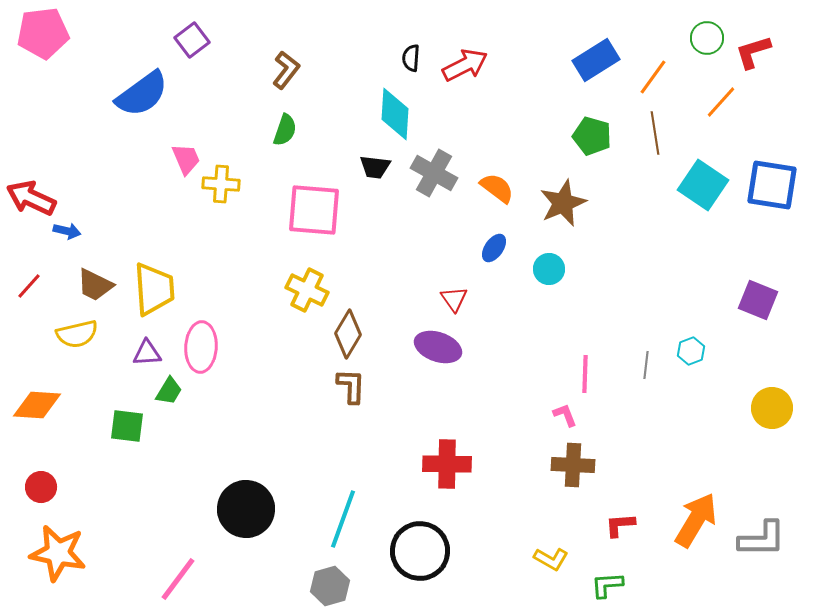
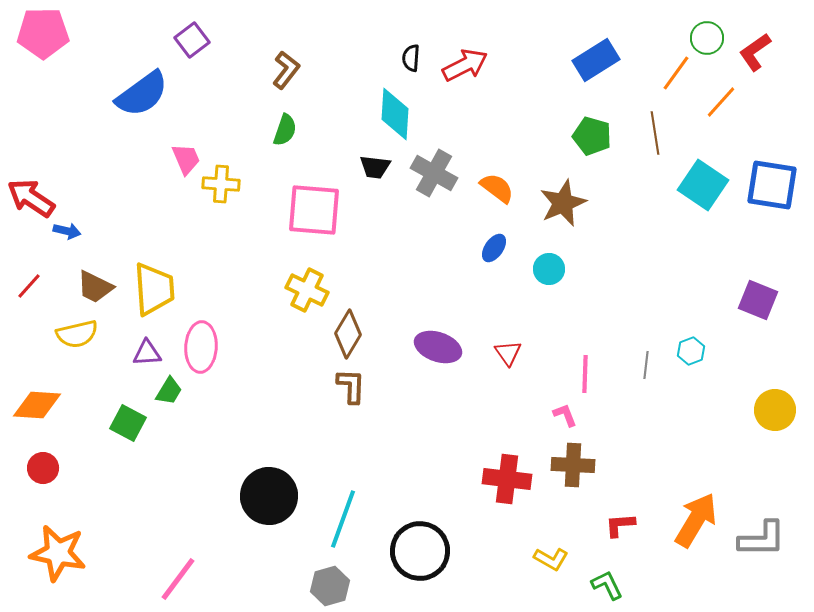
pink pentagon at (43, 33): rotated 6 degrees clockwise
red L-shape at (753, 52): moved 2 px right; rotated 18 degrees counterclockwise
orange line at (653, 77): moved 23 px right, 4 px up
red arrow at (31, 198): rotated 9 degrees clockwise
brown trapezoid at (95, 285): moved 2 px down
red triangle at (454, 299): moved 54 px right, 54 px down
yellow circle at (772, 408): moved 3 px right, 2 px down
green square at (127, 426): moved 1 px right, 3 px up; rotated 21 degrees clockwise
red cross at (447, 464): moved 60 px right, 15 px down; rotated 6 degrees clockwise
red circle at (41, 487): moved 2 px right, 19 px up
black circle at (246, 509): moved 23 px right, 13 px up
green L-shape at (607, 585): rotated 68 degrees clockwise
